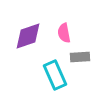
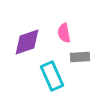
purple diamond: moved 1 px left, 6 px down
cyan rectangle: moved 3 px left, 1 px down
